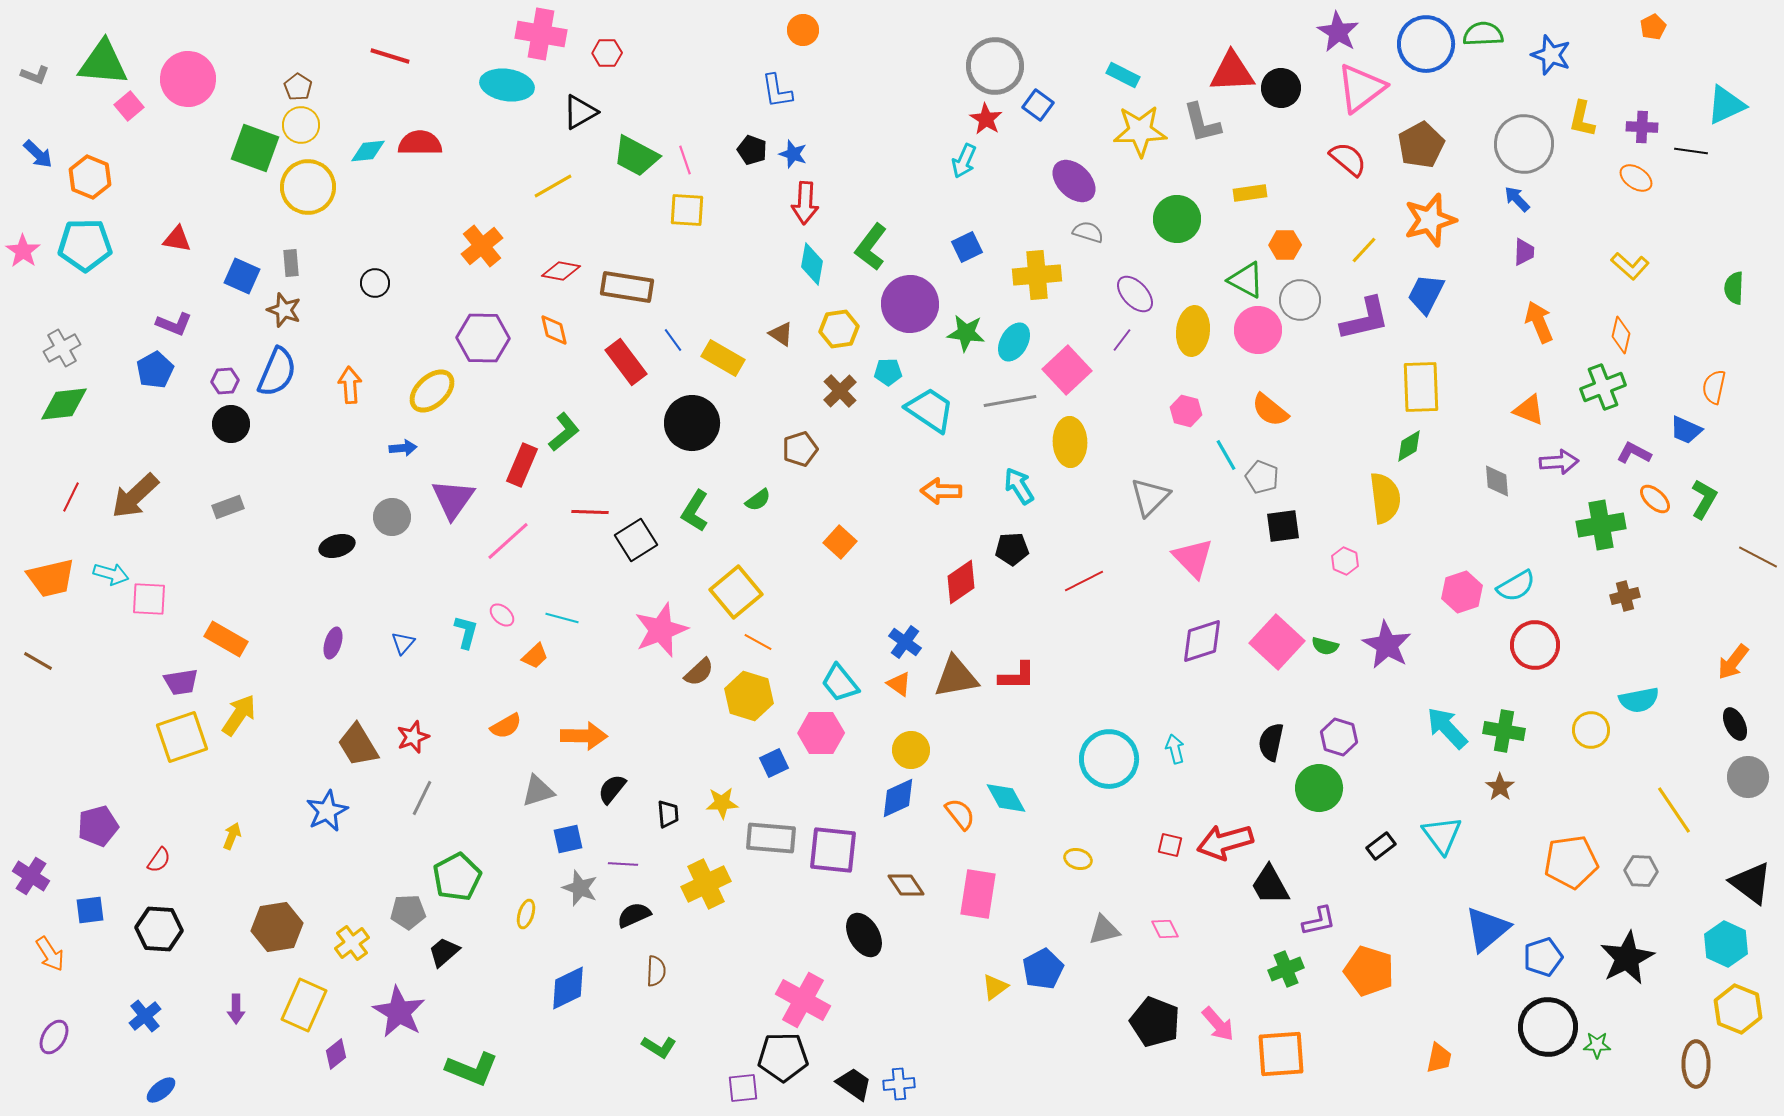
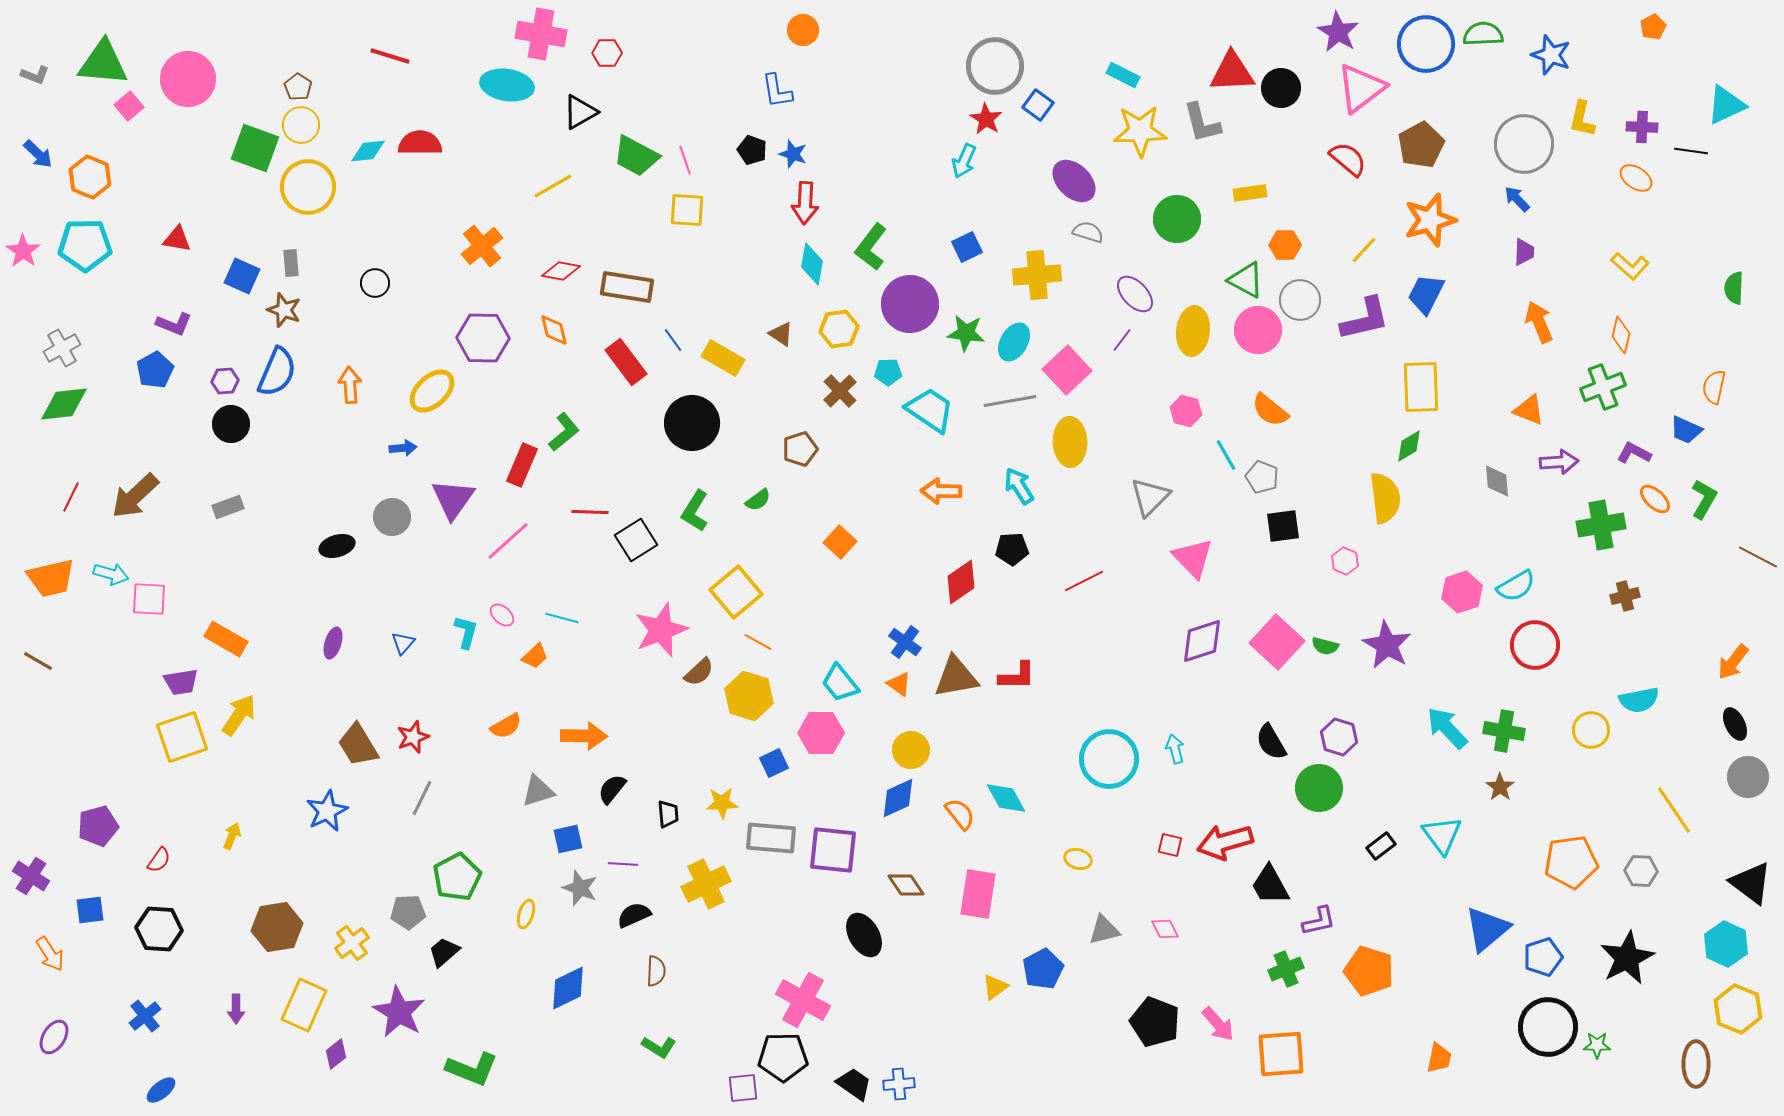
black semicircle at (1271, 742): rotated 42 degrees counterclockwise
